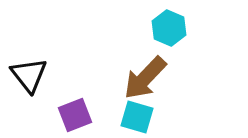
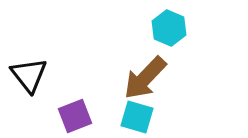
purple square: moved 1 px down
